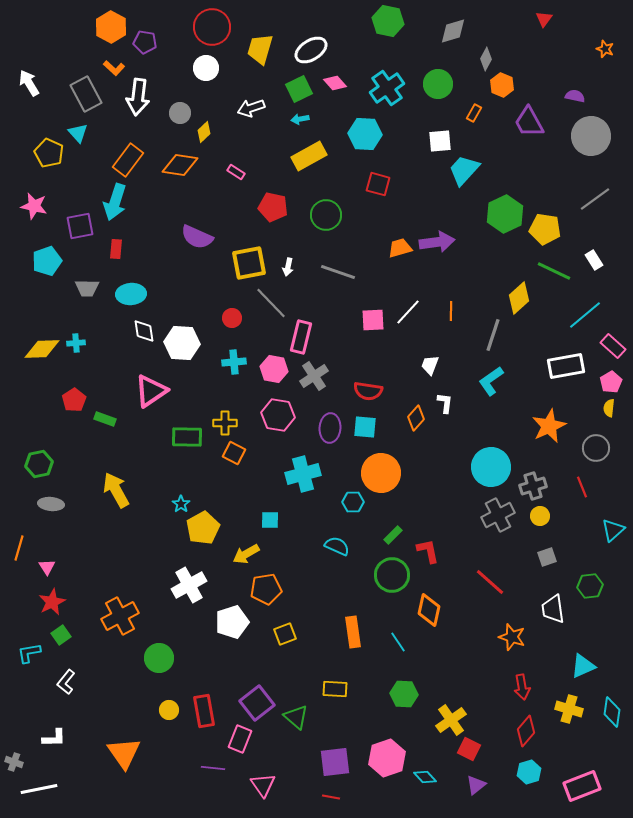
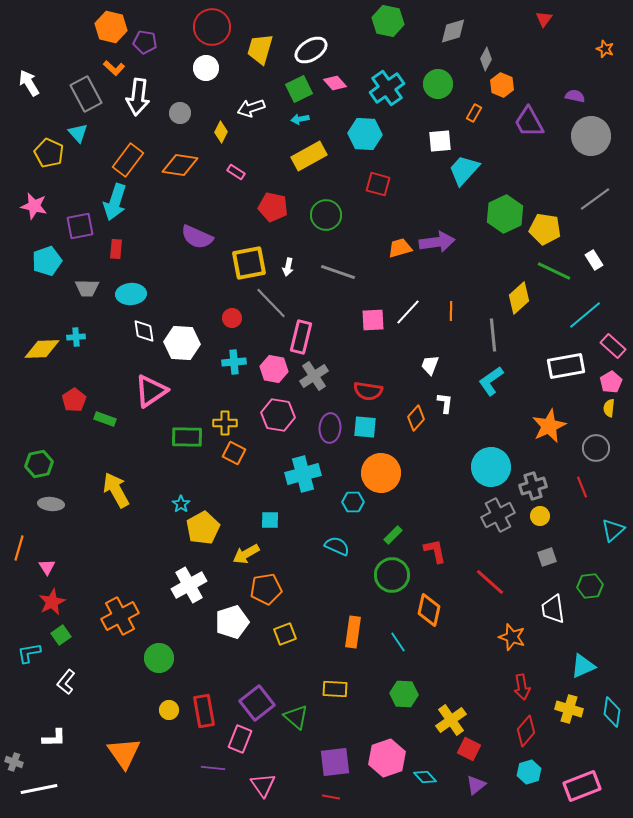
orange hexagon at (111, 27): rotated 16 degrees counterclockwise
yellow diamond at (204, 132): moved 17 px right; rotated 20 degrees counterclockwise
gray line at (493, 335): rotated 24 degrees counterclockwise
cyan cross at (76, 343): moved 6 px up
red L-shape at (428, 551): moved 7 px right
orange rectangle at (353, 632): rotated 16 degrees clockwise
